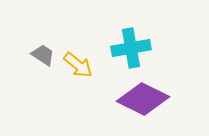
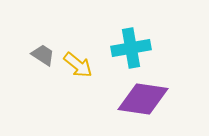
purple diamond: rotated 18 degrees counterclockwise
